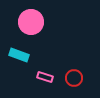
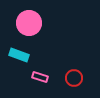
pink circle: moved 2 px left, 1 px down
pink rectangle: moved 5 px left
